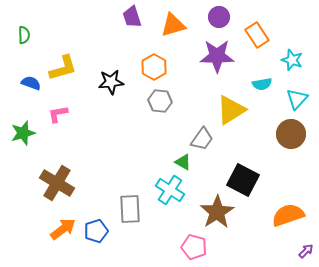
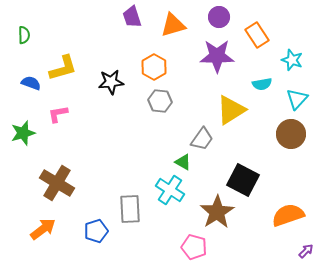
orange arrow: moved 20 px left
